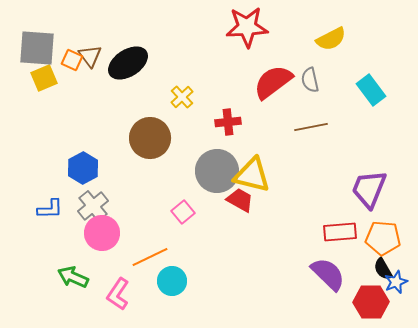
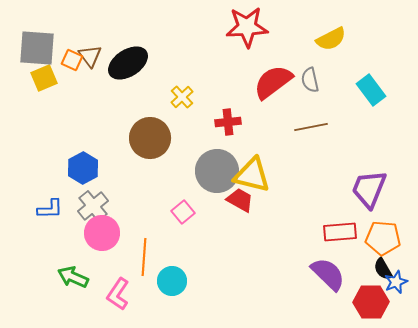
orange line: moved 6 px left; rotated 60 degrees counterclockwise
